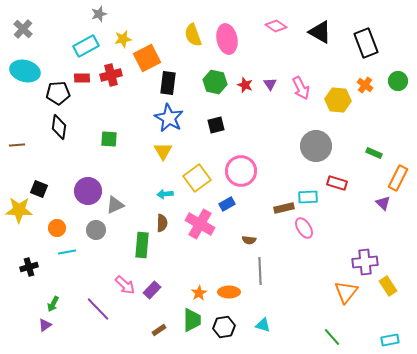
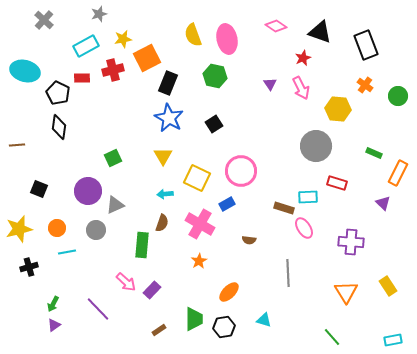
gray cross at (23, 29): moved 21 px right, 9 px up
black triangle at (320, 32): rotated 10 degrees counterclockwise
black rectangle at (366, 43): moved 2 px down
red cross at (111, 75): moved 2 px right, 5 px up
green circle at (398, 81): moved 15 px down
green hexagon at (215, 82): moved 6 px up
black rectangle at (168, 83): rotated 15 degrees clockwise
red star at (245, 85): moved 58 px right, 27 px up; rotated 28 degrees clockwise
black pentagon at (58, 93): rotated 30 degrees clockwise
yellow hexagon at (338, 100): moved 9 px down
black square at (216, 125): moved 2 px left, 1 px up; rotated 18 degrees counterclockwise
green square at (109, 139): moved 4 px right, 19 px down; rotated 30 degrees counterclockwise
yellow triangle at (163, 151): moved 5 px down
yellow square at (197, 178): rotated 28 degrees counterclockwise
orange rectangle at (398, 178): moved 5 px up
brown rectangle at (284, 208): rotated 30 degrees clockwise
yellow star at (19, 210): moved 19 px down; rotated 16 degrees counterclockwise
brown semicircle at (162, 223): rotated 18 degrees clockwise
purple cross at (365, 262): moved 14 px left, 20 px up; rotated 10 degrees clockwise
gray line at (260, 271): moved 28 px right, 2 px down
pink arrow at (125, 285): moved 1 px right, 3 px up
orange ellipse at (229, 292): rotated 45 degrees counterclockwise
orange triangle at (346, 292): rotated 10 degrees counterclockwise
orange star at (199, 293): moved 32 px up
green trapezoid at (192, 320): moved 2 px right, 1 px up
purple triangle at (45, 325): moved 9 px right
cyan triangle at (263, 325): moved 1 px right, 5 px up
cyan rectangle at (390, 340): moved 3 px right
